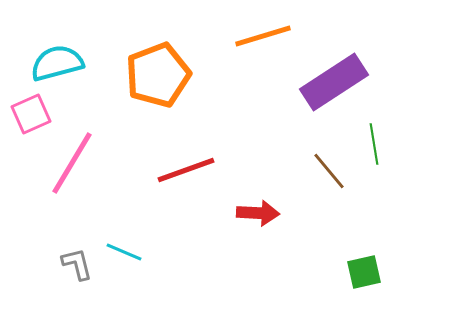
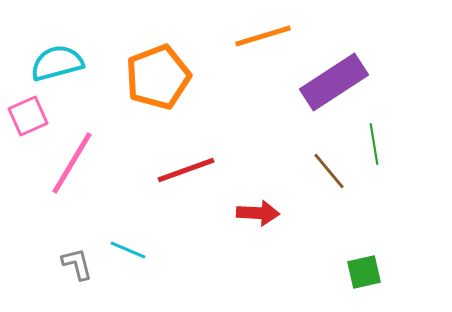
orange pentagon: moved 2 px down
pink square: moved 3 px left, 2 px down
cyan line: moved 4 px right, 2 px up
